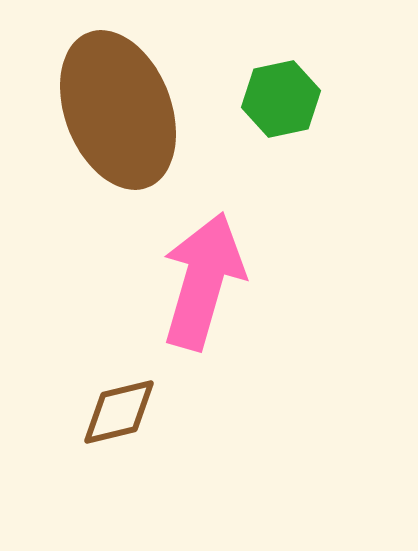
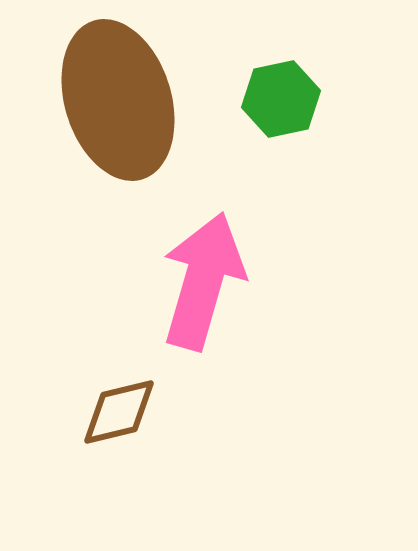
brown ellipse: moved 10 px up; rotated 4 degrees clockwise
